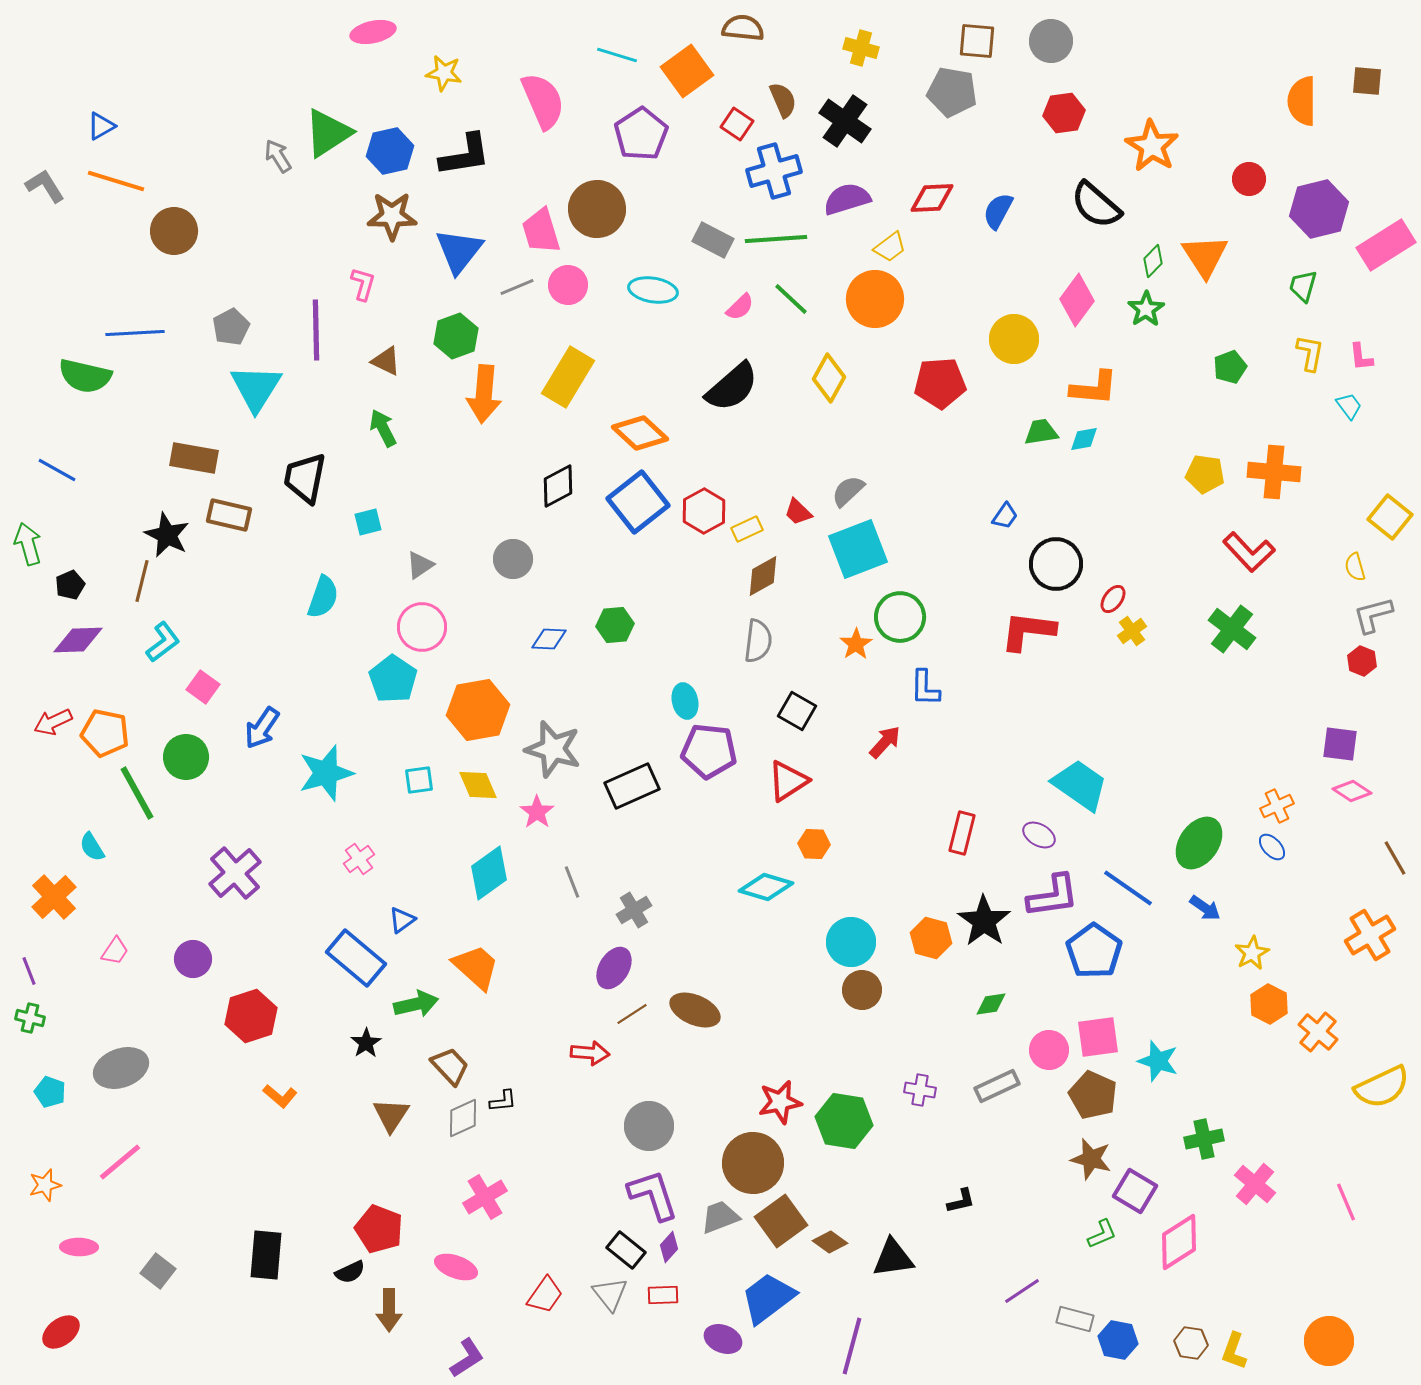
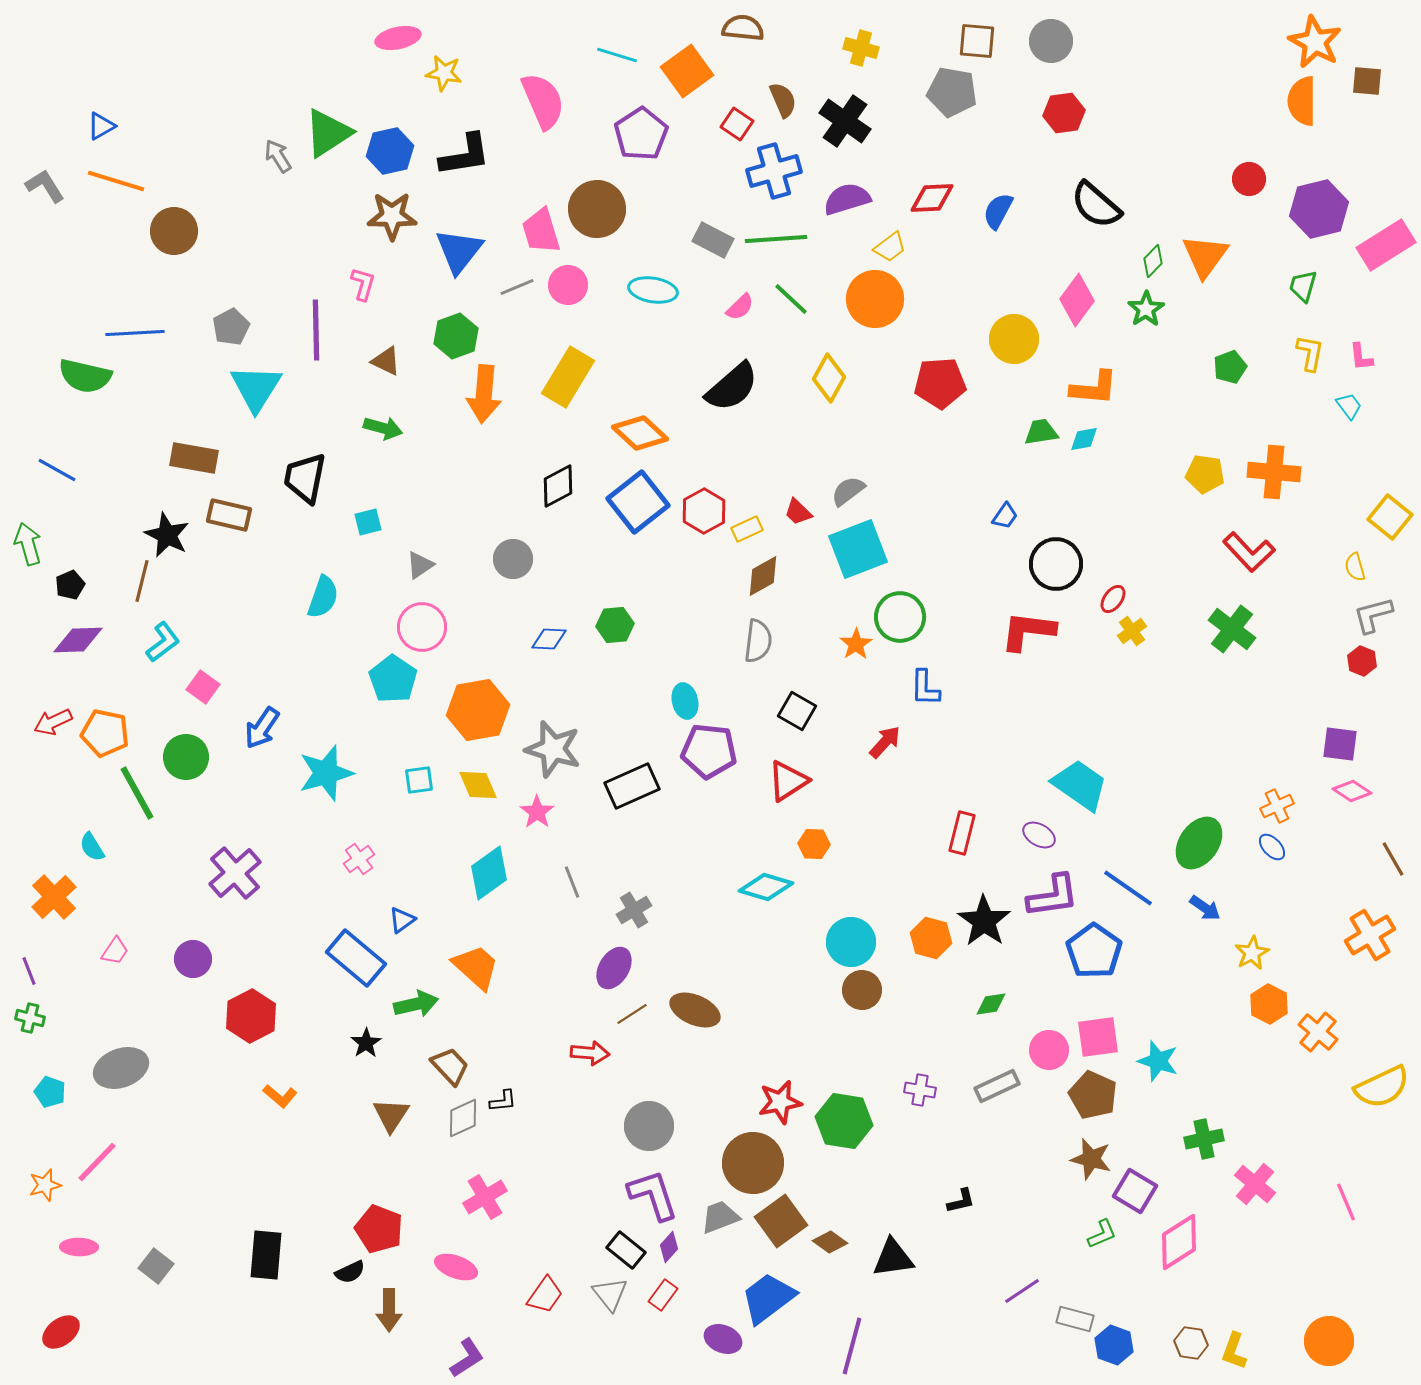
pink ellipse at (373, 32): moved 25 px right, 6 px down
orange star at (1152, 146): moved 163 px right, 104 px up; rotated 4 degrees counterclockwise
orange triangle at (1205, 256): rotated 9 degrees clockwise
green arrow at (383, 428): rotated 132 degrees clockwise
gray semicircle at (848, 491): rotated 6 degrees clockwise
brown line at (1395, 858): moved 2 px left, 1 px down
red hexagon at (251, 1016): rotated 9 degrees counterclockwise
pink line at (120, 1162): moved 23 px left; rotated 6 degrees counterclockwise
gray square at (158, 1271): moved 2 px left, 5 px up
red rectangle at (663, 1295): rotated 52 degrees counterclockwise
blue hexagon at (1118, 1340): moved 4 px left, 5 px down; rotated 9 degrees clockwise
